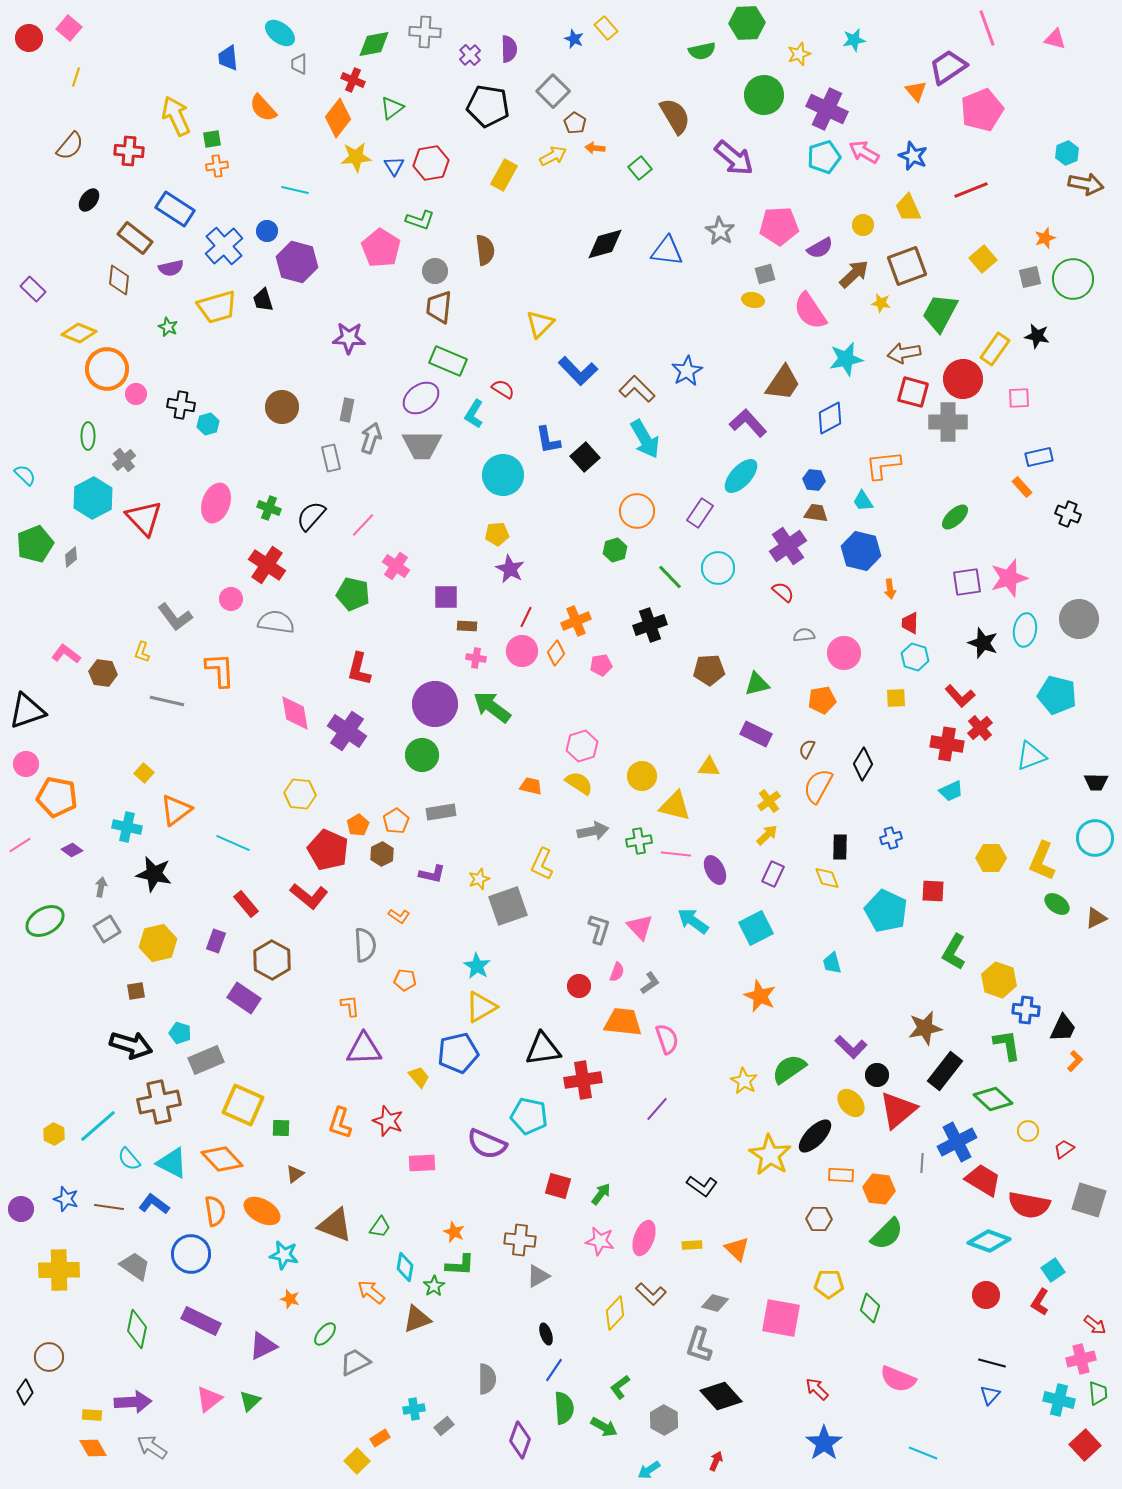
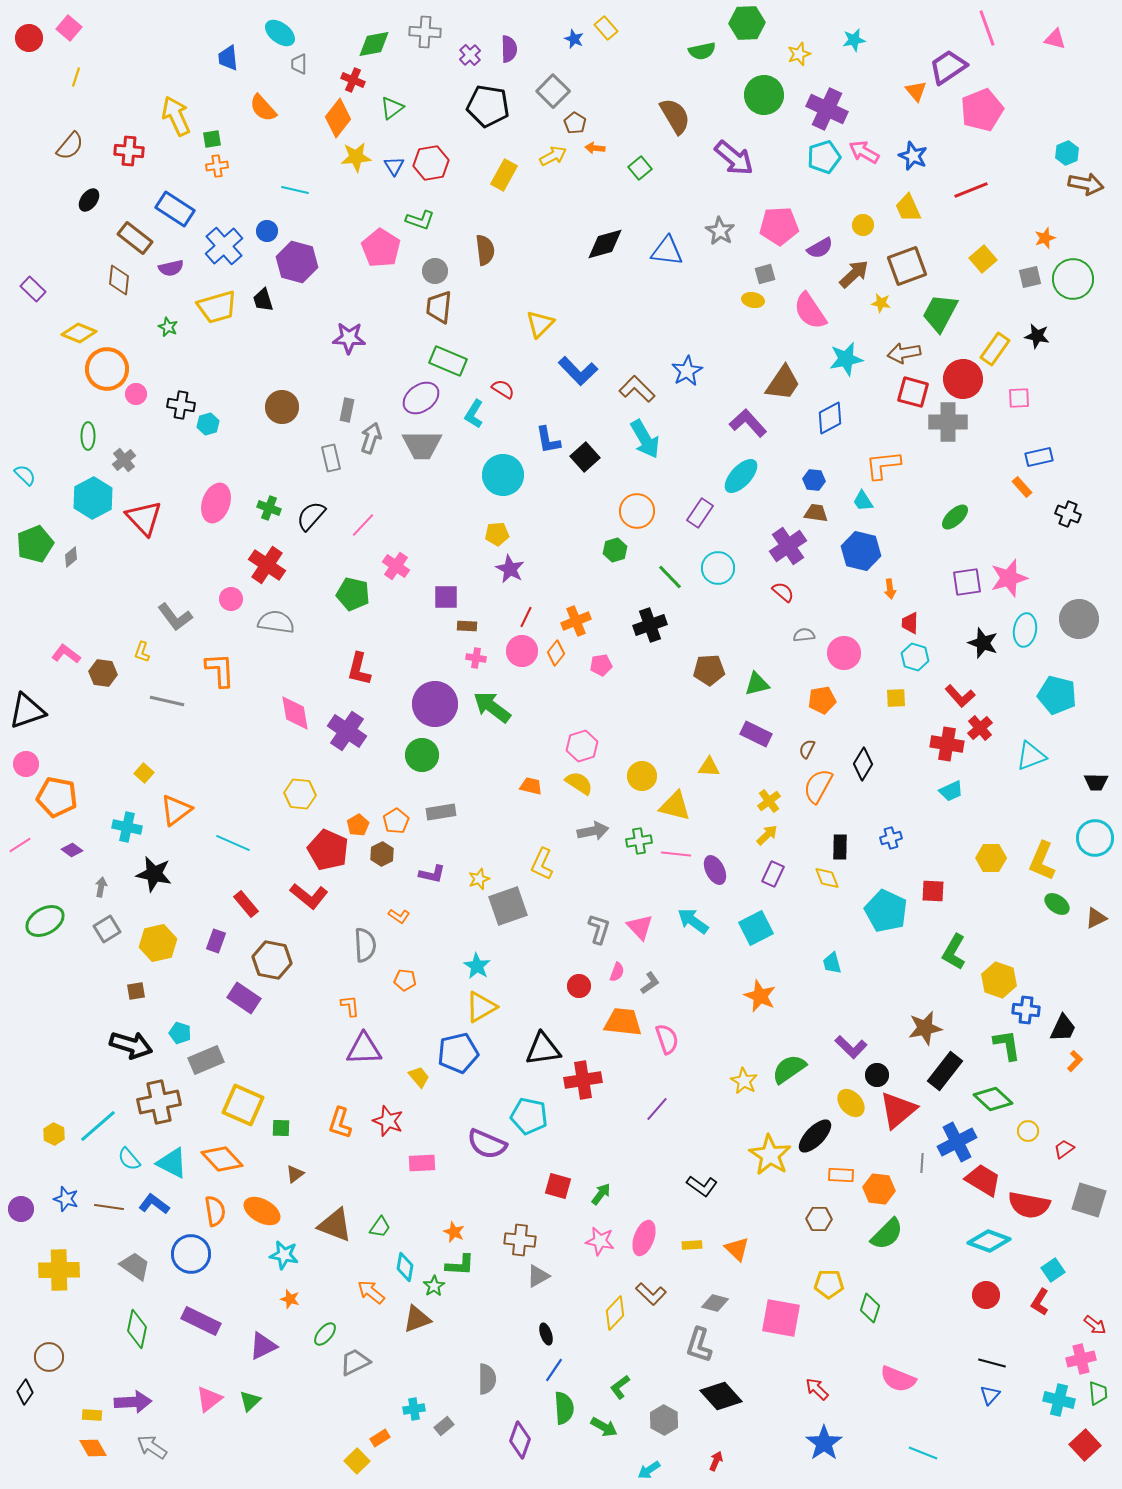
brown hexagon at (272, 960): rotated 18 degrees counterclockwise
